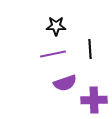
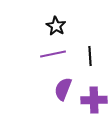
black star: rotated 30 degrees clockwise
black line: moved 7 px down
purple semicircle: moved 2 px left, 6 px down; rotated 130 degrees clockwise
